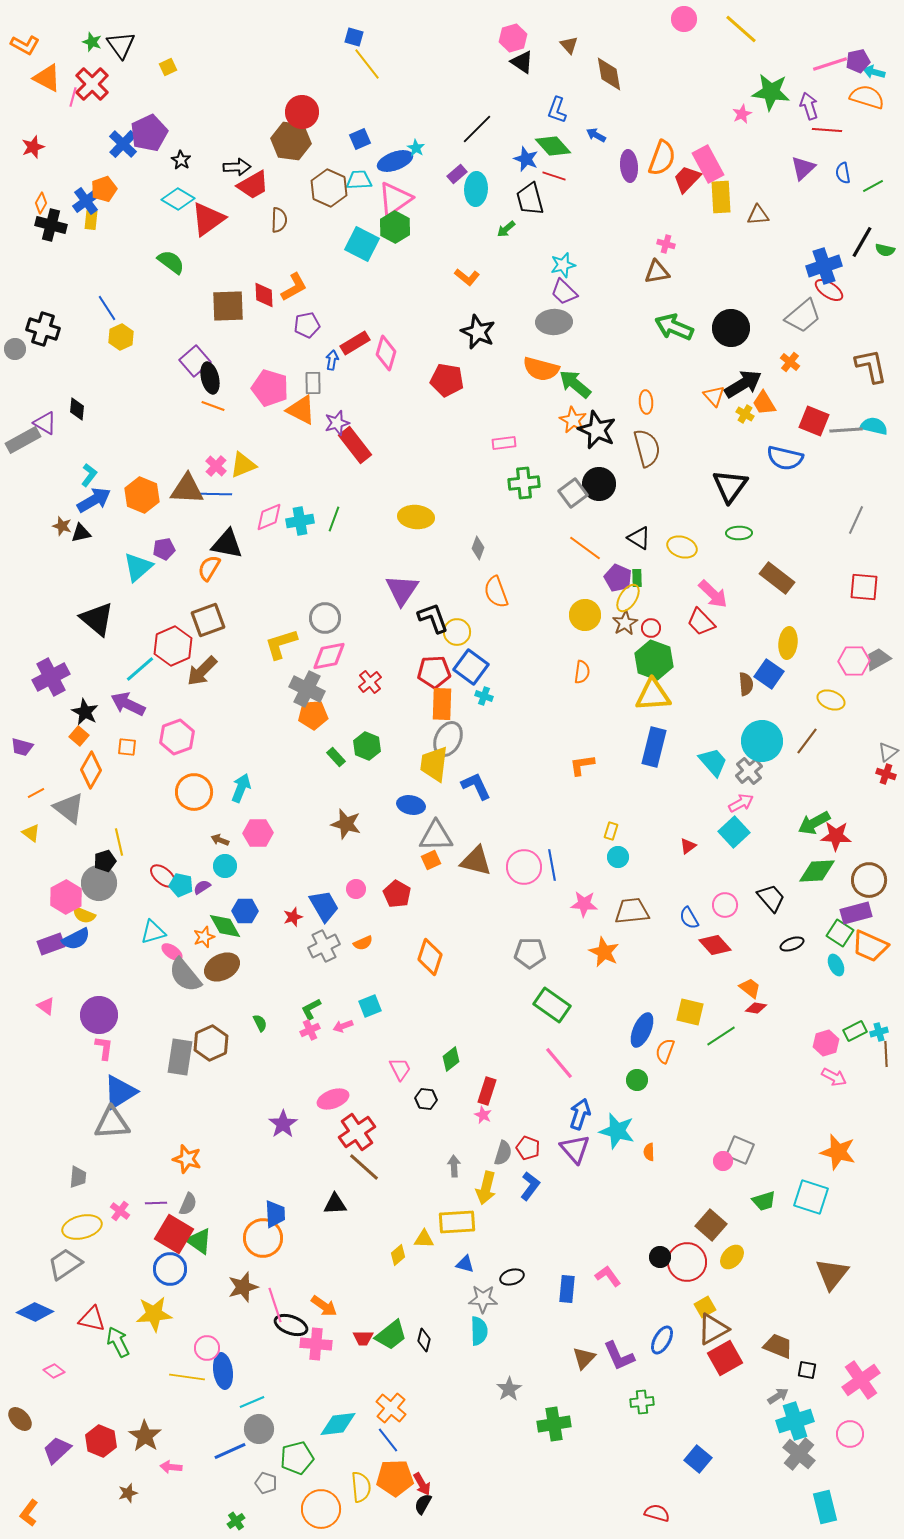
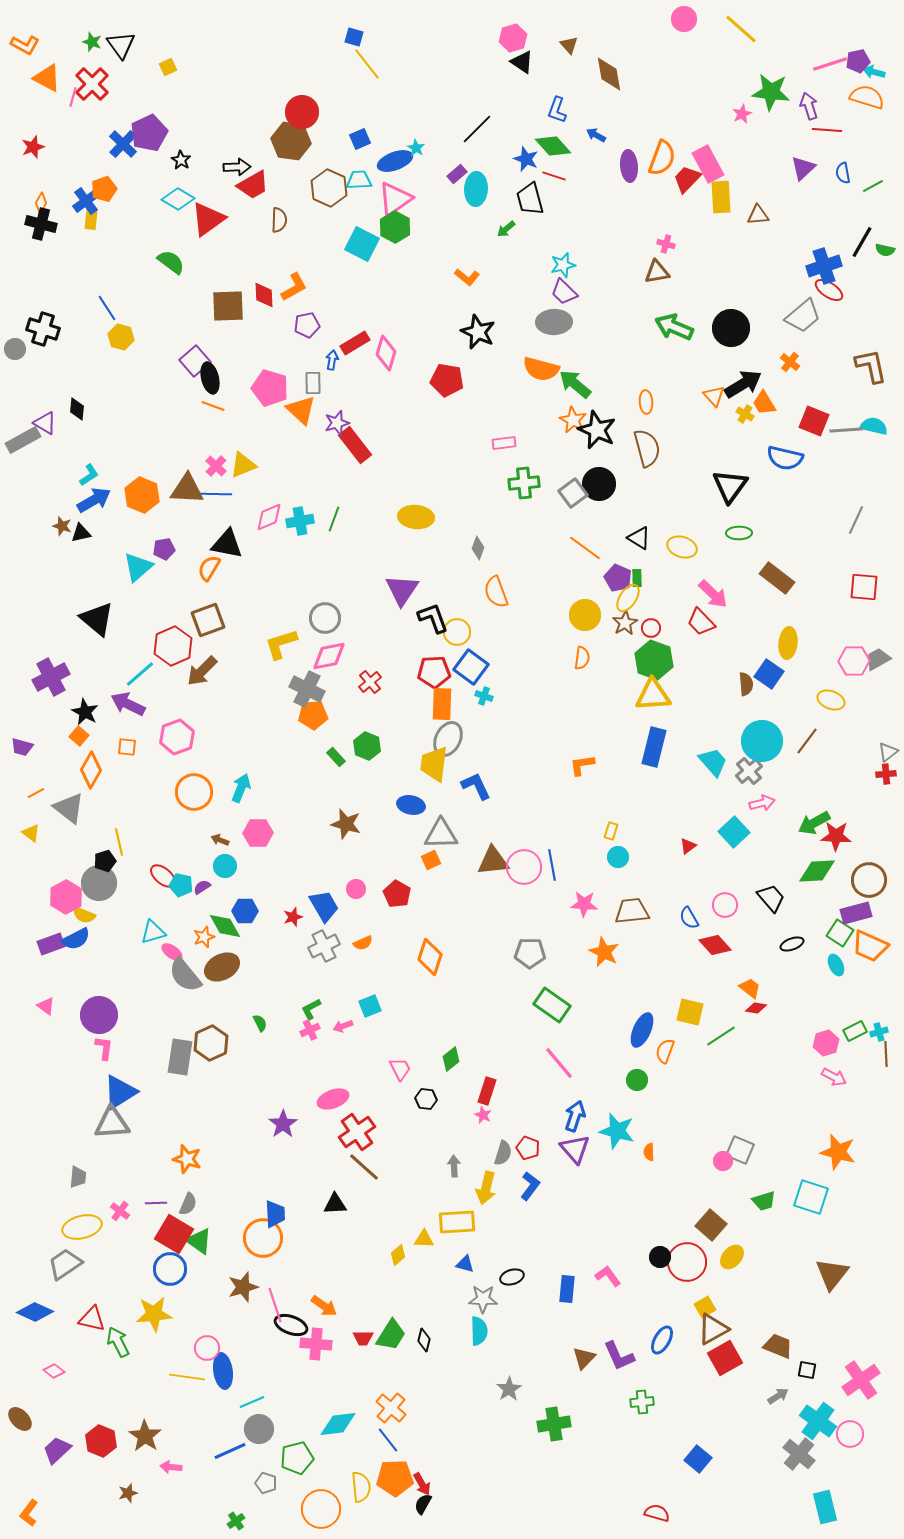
black cross at (51, 225): moved 10 px left, 1 px up
yellow hexagon at (121, 337): rotated 20 degrees counterclockwise
orange triangle at (301, 410): rotated 16 degrees clockwise
cyan L-shape at (89, 475): rotated 20 degrees clockwise
cyan line at (140, 669): moved 5 px down
orange semicircle at (582, 672): moved 14 px up
red cross at (886, 774): rotated 24 degrees counterclockwise
pink arrow at (741, 803): moved 21 px right; rotated 15 degrees clockwise
gray triangle at (436, 836): moved 5 px right, 2 px up
brown triangle at (476, 861): moved 17 px right; rotated 20 degrees counterclockwise
blue arrow at (580, 1114): moved 5 px left, 2 px down
green trapezoid at (391, 1335): rotated 20 degrees counterclockwise
cyan cross at (795, 1421): moved 23 px right; rotated 36 degrees counterclockwise
